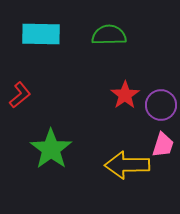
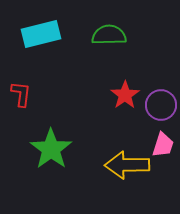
cyan rectangle: rotated 15 degrees counterclockwise
red L-shape: moved 1 px right, 1 px up; rotated 44 degrees counterclockwise
